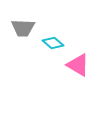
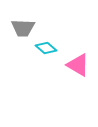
cyan diamond: moved 7 px left, 5 px down
